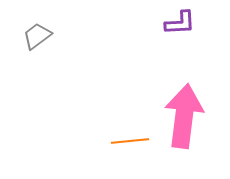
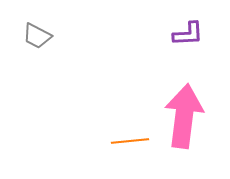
purple L-shape: moved 8 px right, 11 px down
gray trapezoid: rotated 116 degrees counterclockwise
